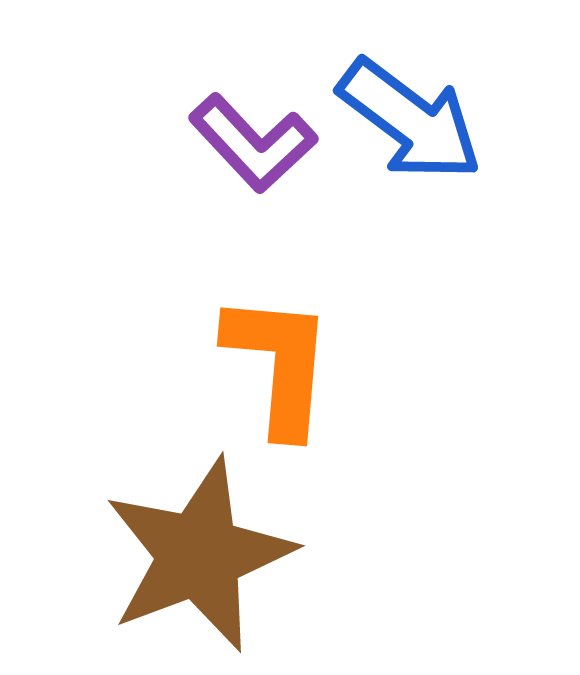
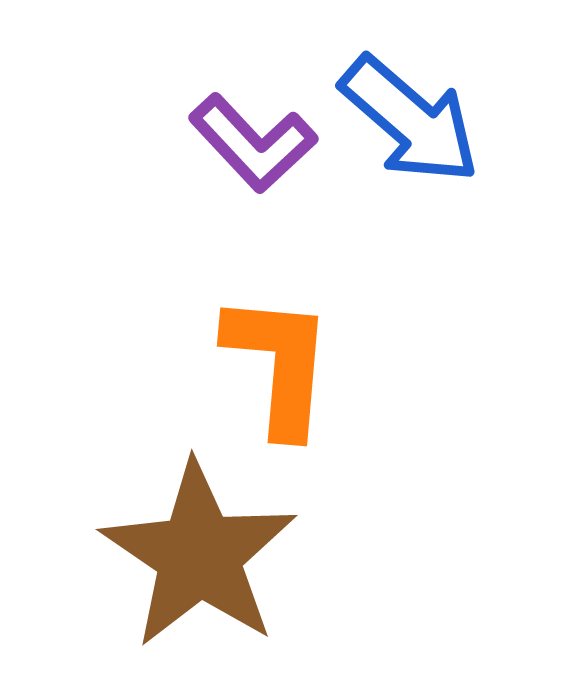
blue arrow: rotated 4 degrees clockwise
brown star: rotated 17 degrees counterclockwise
